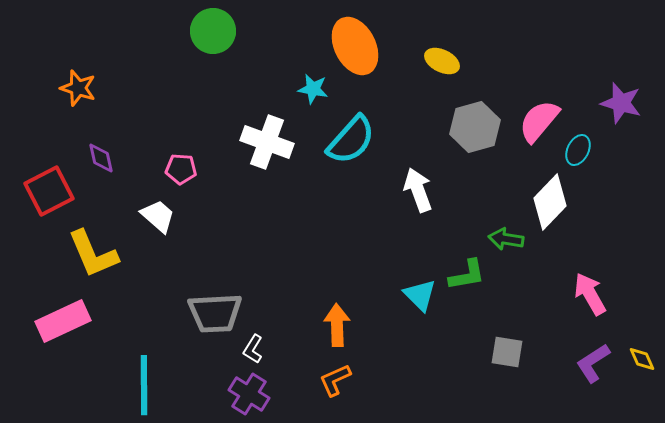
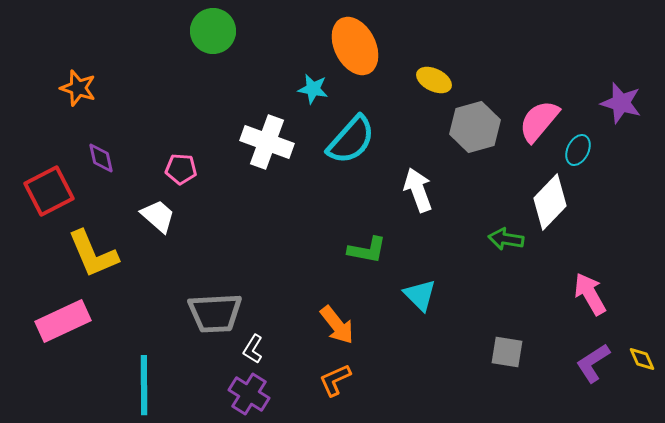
yellow ellipse: moved 8 px left, 19 px down
green L-shape: moved 100 px left, 25 px up; rotated 21 degrees clockwise
orange arrow: rotated 144 degrees clockwise
